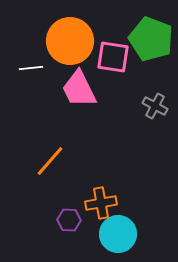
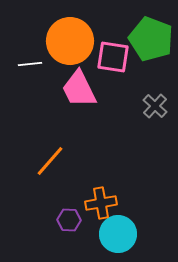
white line: moved 1 px left, 4 px up
gray cross: rotated 15 degrees clockwise
